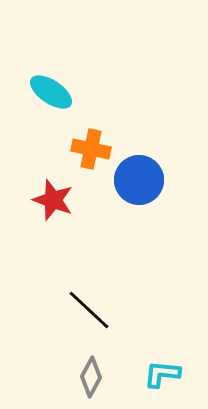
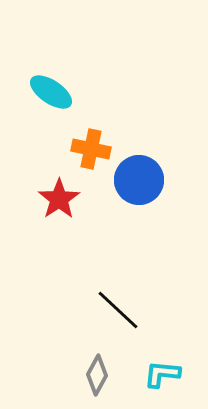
red star: moved 6 px right, 1 px up; rotated 18 degrees clockwise
black line: moved 29 px right
gray diamond: moved 6 px right, 2 px up
